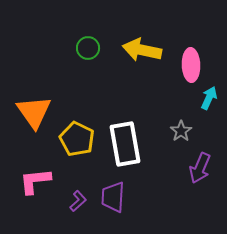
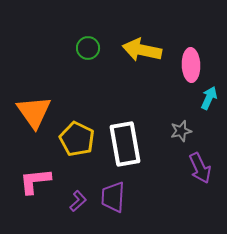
gray star: rotated 20 degrees clockwise
purple arrow: rotated 48 degrees counterclockwise
